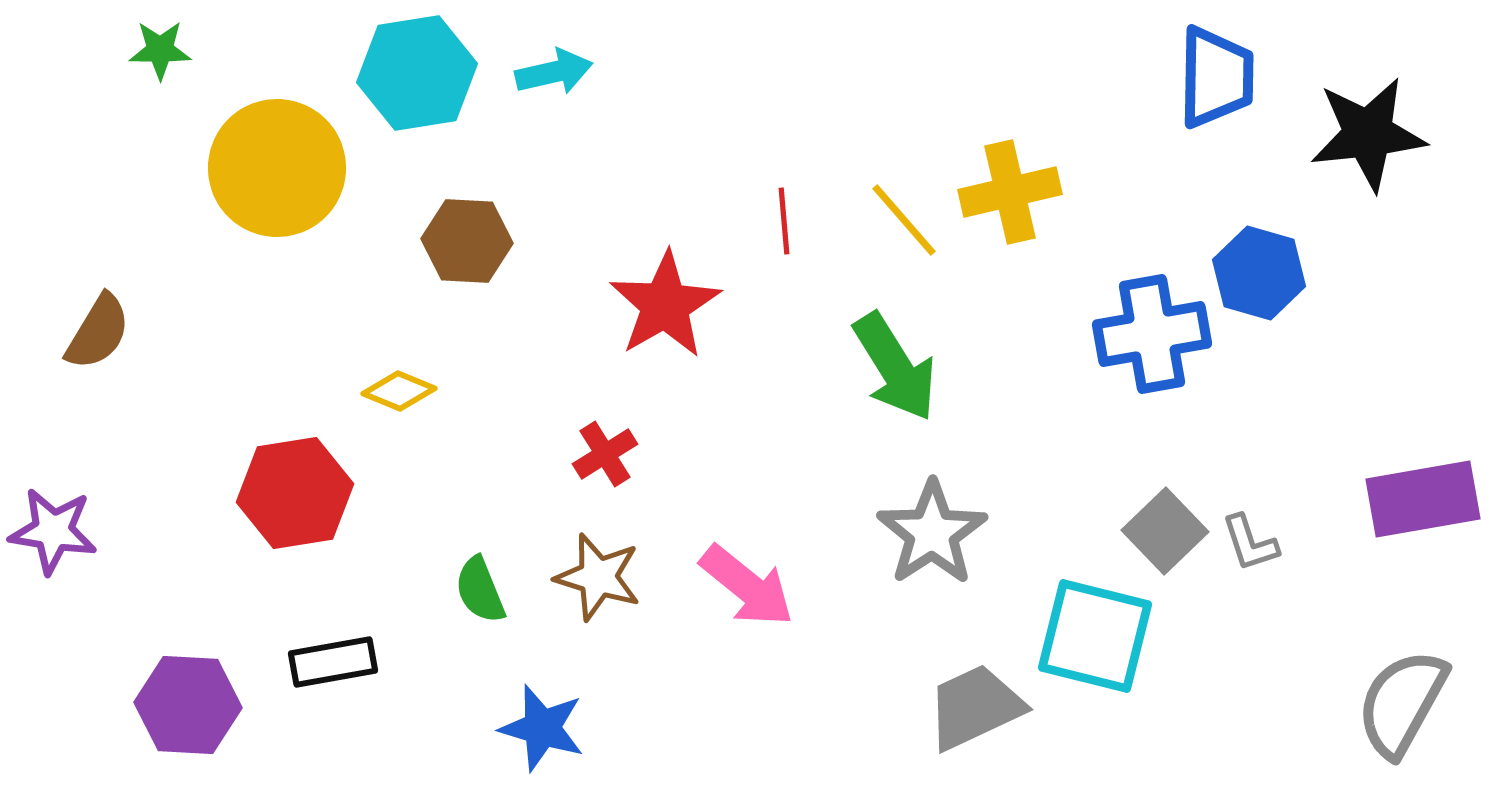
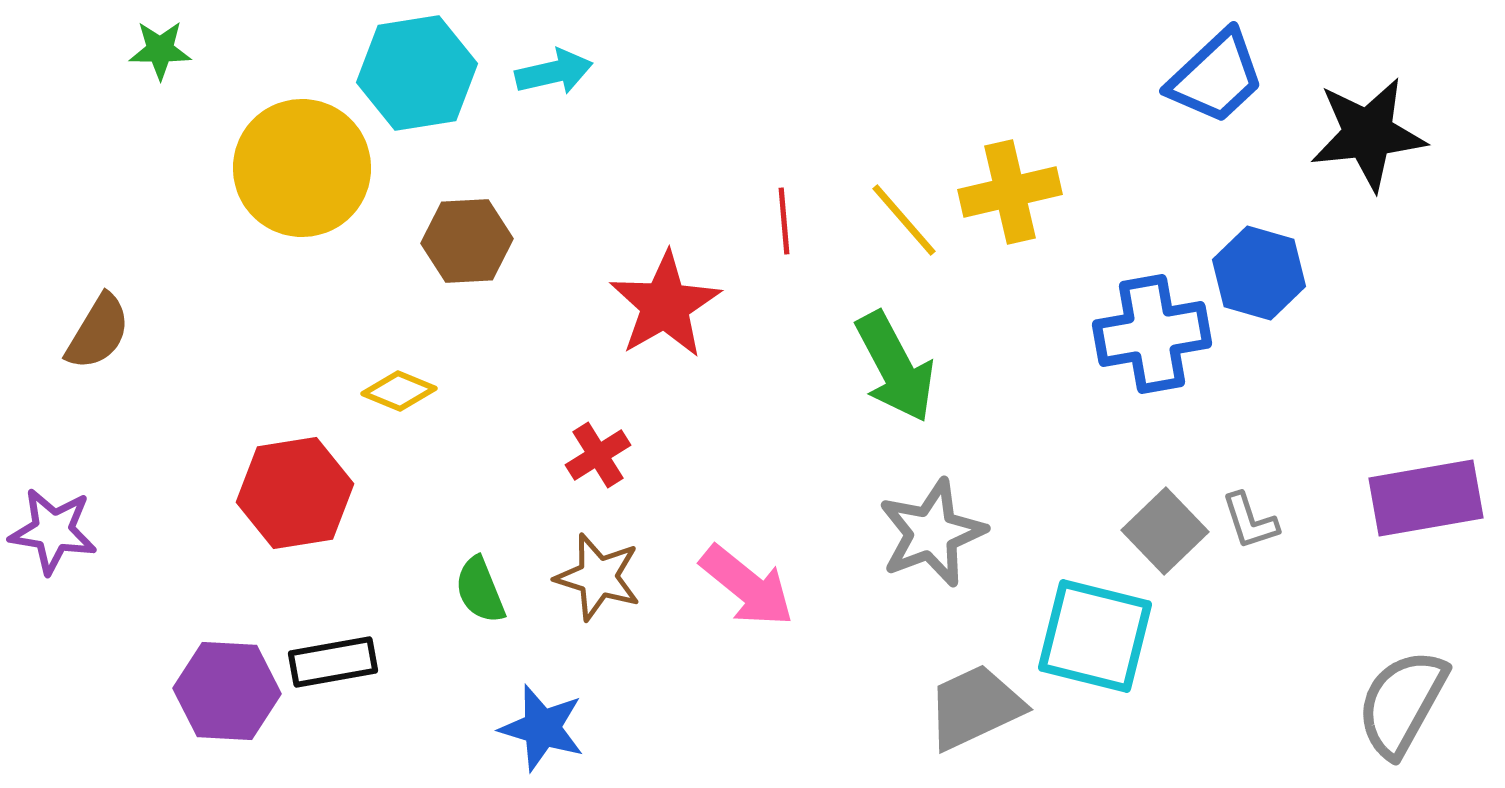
blue trapezoid: rotated 46 degrees clockwise
yellow circle: moved 25 px right
brown hexagon: rotated 6 degrees counterclockwise
green arrow: rotated 4 degrees clockwise
red cross: moved 7 px left, 1 px down
purple rectangle: moved 3 px right, 1 px up
gray star: rotated 12 degrees clockwise
gray L-shape: moved 22 px up
purple hexagon: moved 39 px right, 14 px up
